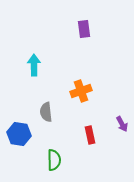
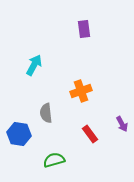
cyan arrow: rotated 30 degrees clockwise
gray semicircle: moved 1 px down
red rectangle: moved 1 px up; rotated 24 degrees counterclockwise
green semicircle: rotated 105 degrees counterclockwise
